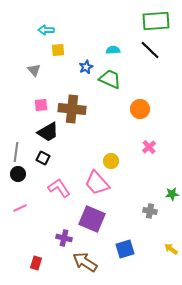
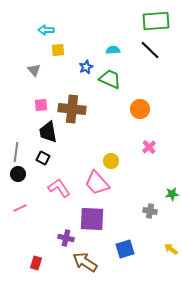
black trapezoid: rotated 110 degrees clockwise
purple square: rotated 20 degrees counterclockwise
purple cross: moved 2 px right
